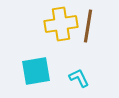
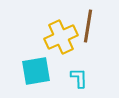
yellow cross: moved 13 px down; rotated 16 degrees counterclockwise
cyan L-shape: rotated 25 degrees clockwise
